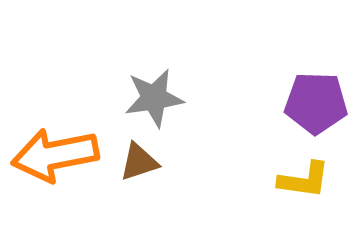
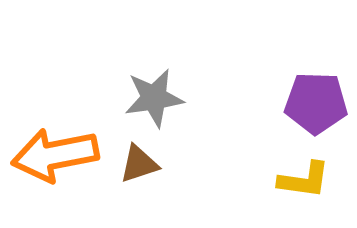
brown triangle: moved 2 px down
